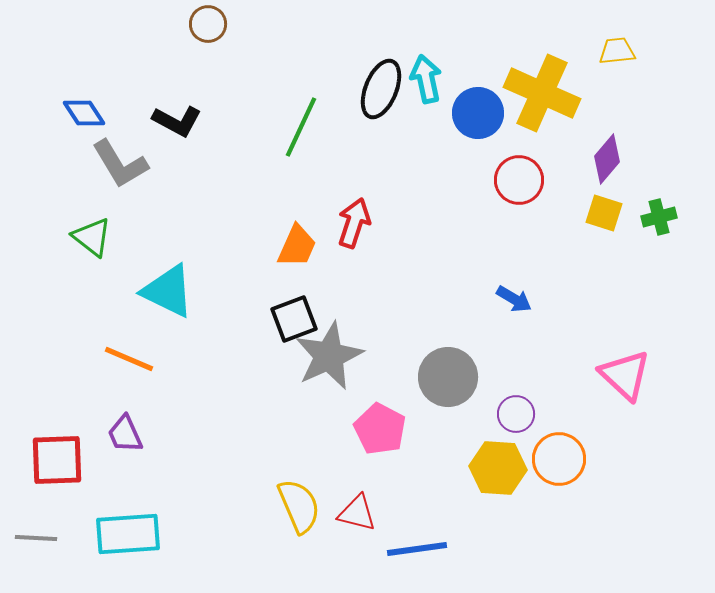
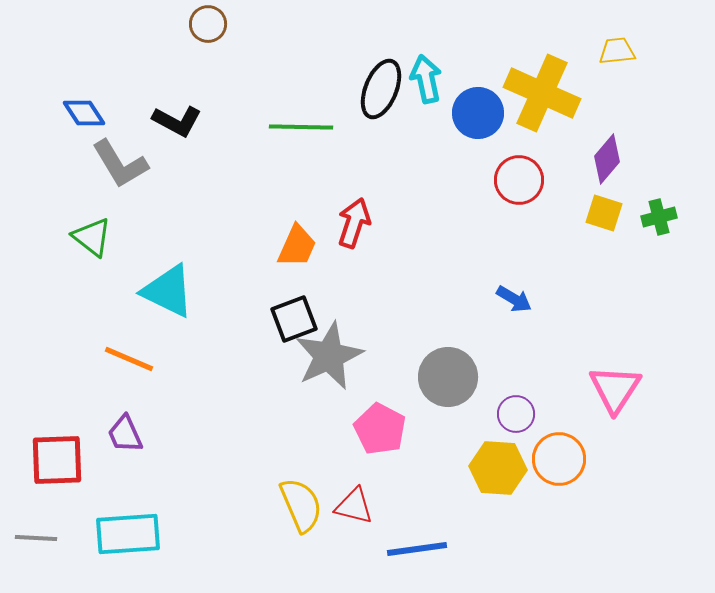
green line: rotated 66 degrees clockwise
pink triangle: moved 10 px left, 14 px down; rotated 20 degrees clockwise
yellow semicircle: moved 2 px right, 1 px up
red triangle: moved 3 px left, 7 px up
